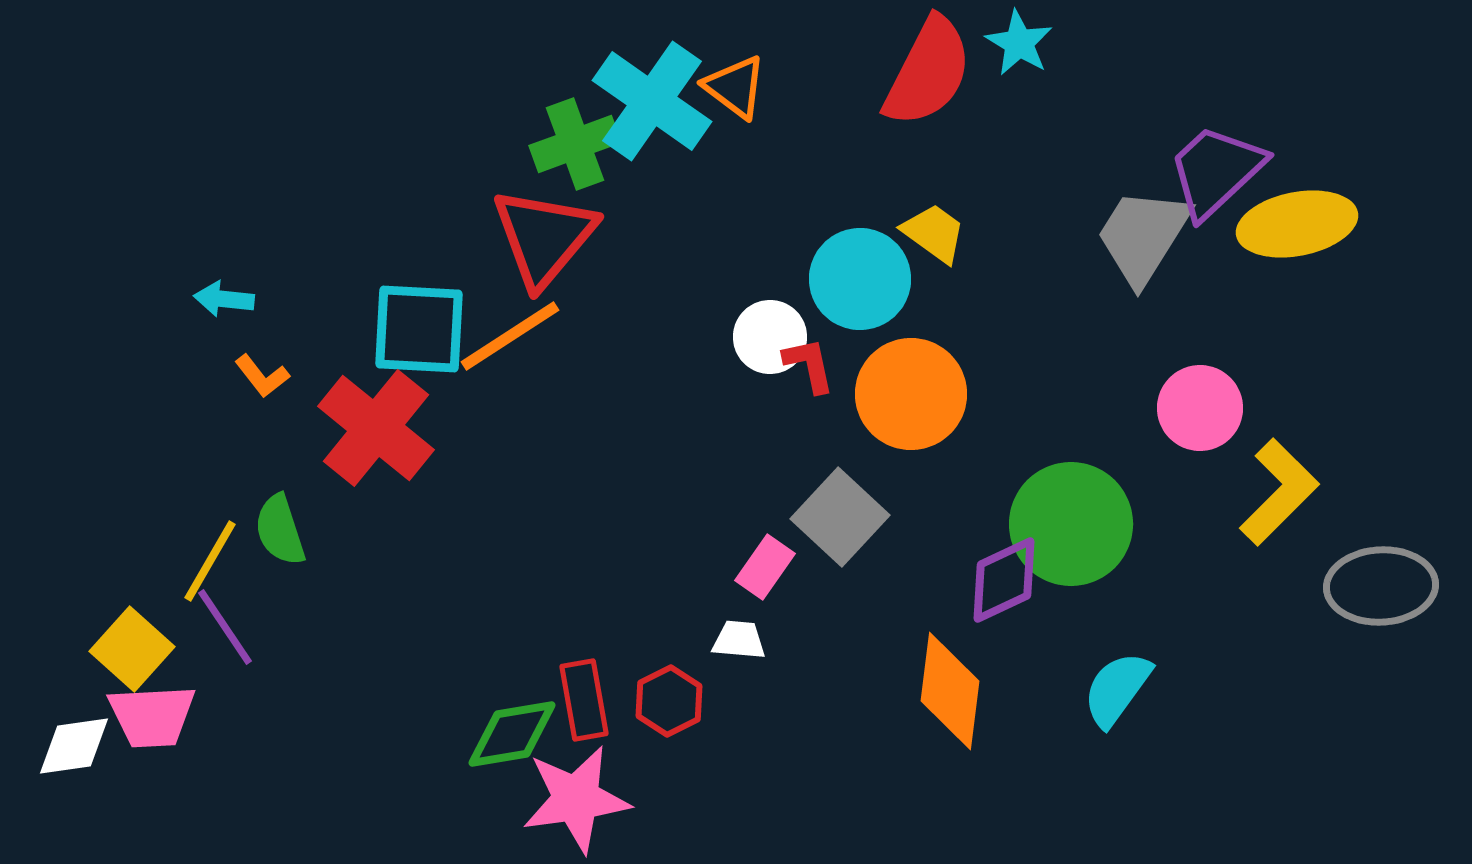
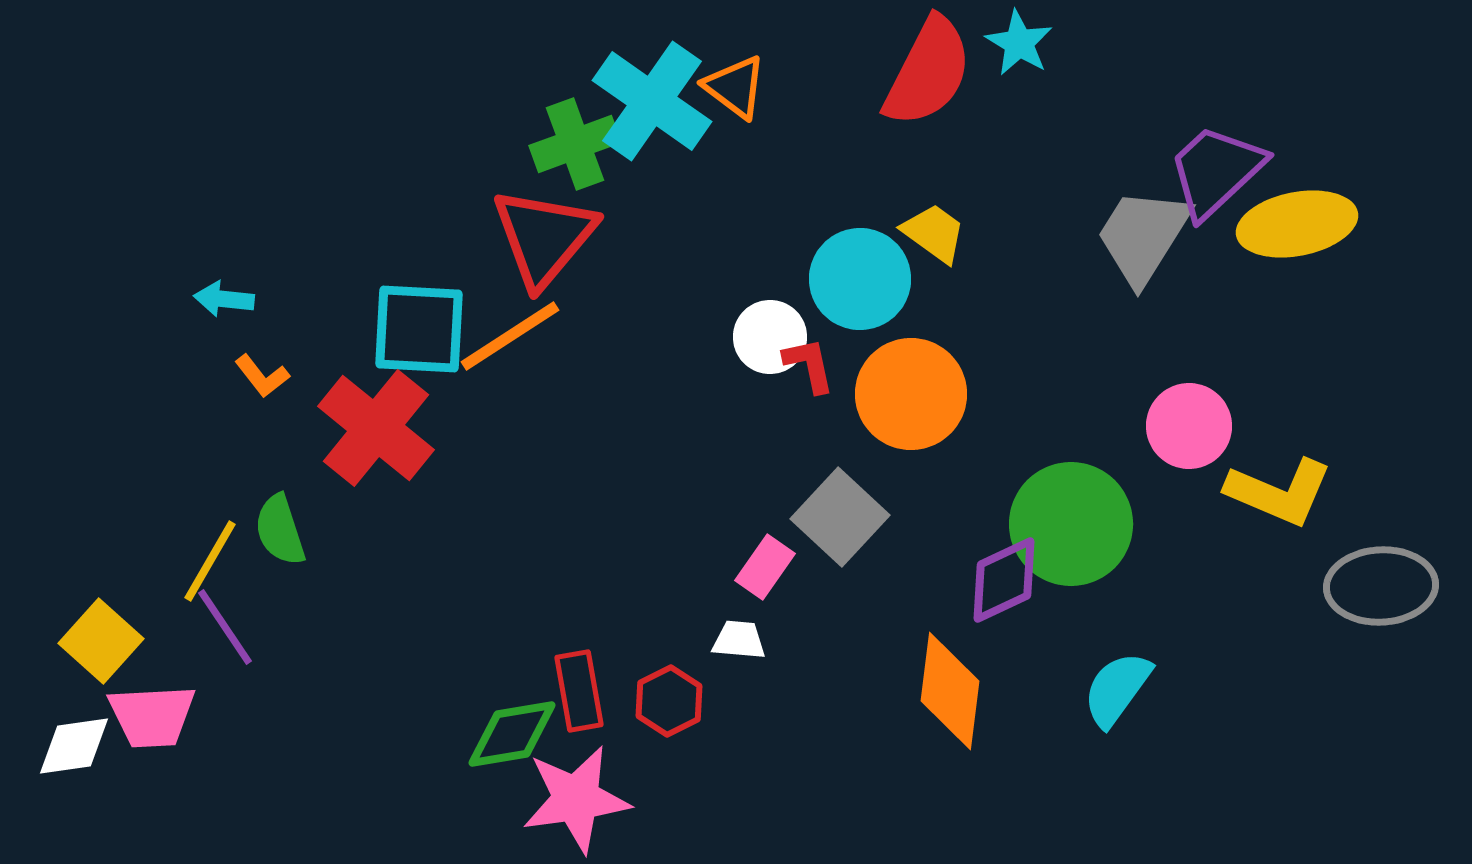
pink circle: moved 11 px left, 18 px down
yellow L-shape: rotated 68 degrees clockwise
yellow square: moved 31 px left, 8 px up
red rectangle: moved 5 px left, 9 px up
